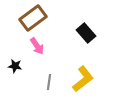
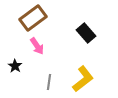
black star: rotated 24 degrees clockwise
